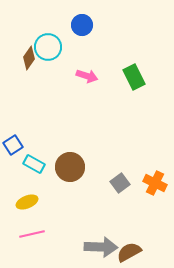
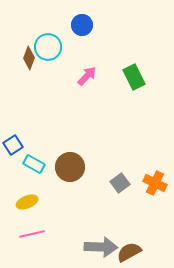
brown diamond: rotated 15 degrees counterclockwise
pink arrow: rotated 65 degrees counterclockwise
